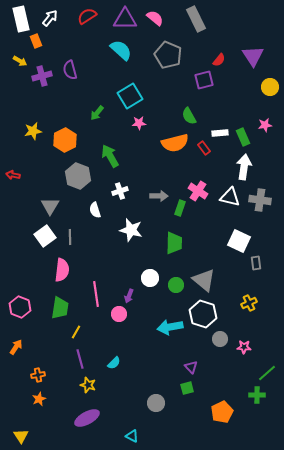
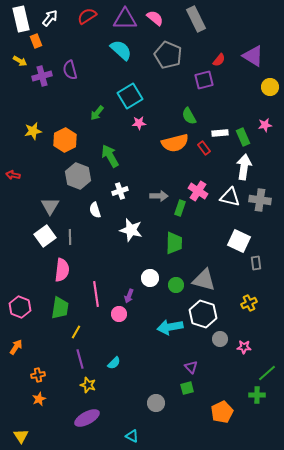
purple triangle at (253, 56): rotated 25 degrees counterclockwise
gray triangle at (204, 280): rotated 25 degrees counterclockwise
